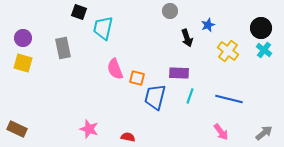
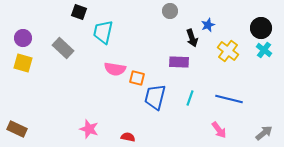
cyan trapezoid: moved 4 px down
black arrow: moved 5 px right
gray rectangle: rotated 35 degrees counterclockwise
pink semicircle: rotated 60 degrees counterclockwise
purple rectangle: moved 11 px up
cyan line: moved 2 px down
pink arrow: moved 2 px left, 2 px up
